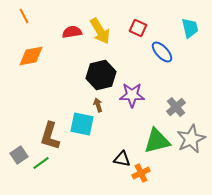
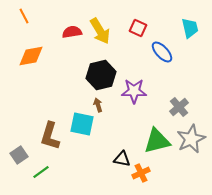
purple star: moved 2 px right, 4 px up
gray cross: moved 3 px right
green line: moved 9 px down
